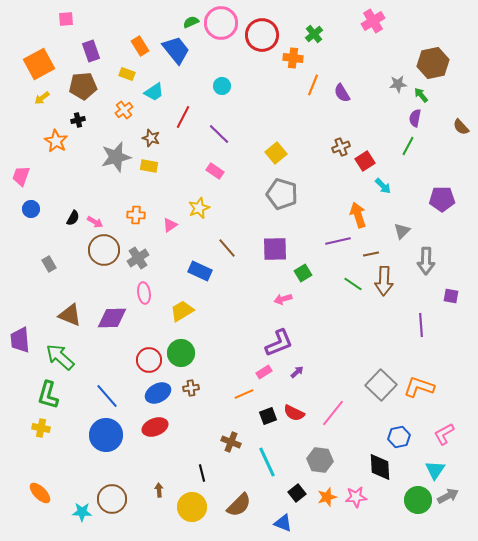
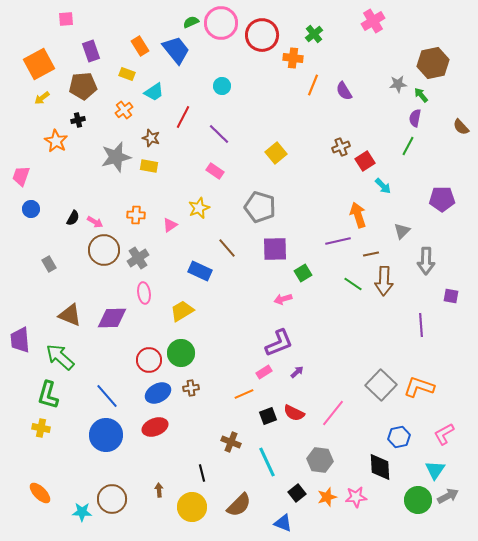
purple semicircle at (342, 93): moved 2 px right, 2 px up
gray pentagon at (282, 194): moved 22 px left, 13 px down
